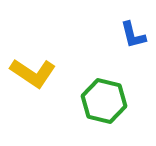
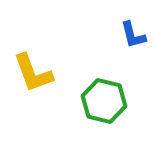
yellow L-shape: rotated 36 degrees clockwise
